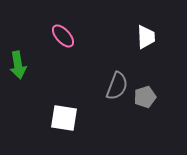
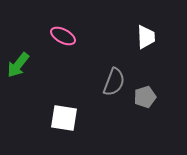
pink ellipse: rotated 20 degrees counterclockwise
green arrow: rotated 48 degrees clockwise
gray semicircle: moved 3 px left, 4 px up
